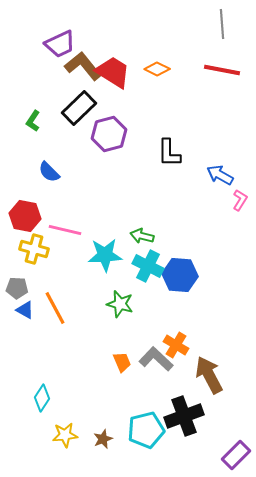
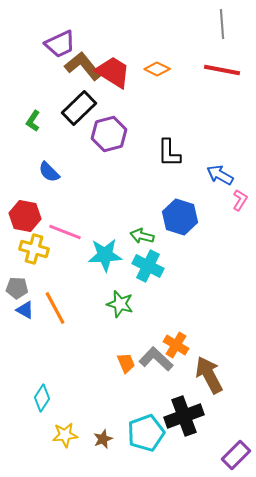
pink line: moved 2 px down; rotated 8 degrees clockwise
blue hexagon: moved 58 px up; rotated 12 degrees clockwise
orange trapezoid: moved 4 px right, 1 px down
cyan pentagon: moved 3 px down; rotated 6 degrees counterclockwise
